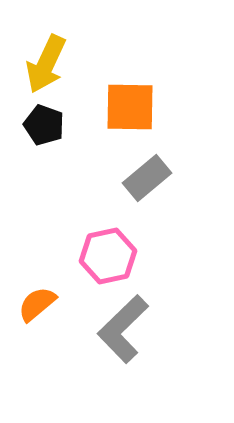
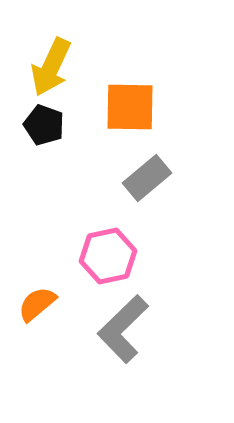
yellow arrow: moved 5 px right, 3 px down
